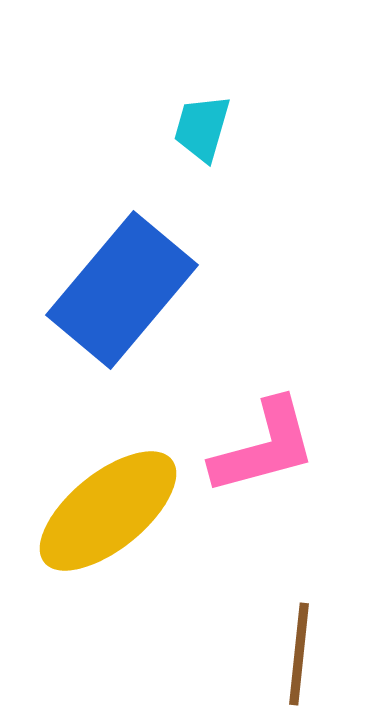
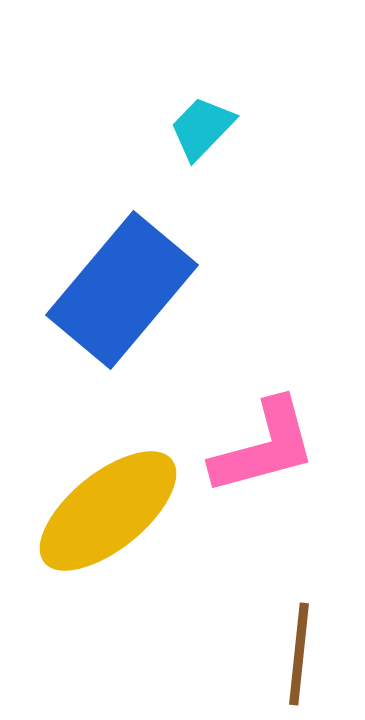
cyan trapezoid: rotated 28 degrees clockwise
